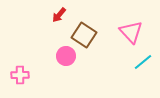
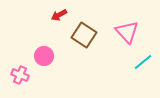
red arrow: rotated 21 degrees clockwise
pink triangle: moved 4 px left
pink circle: moved 22 px left
pink cross: rotated 24 degrees clockwise
